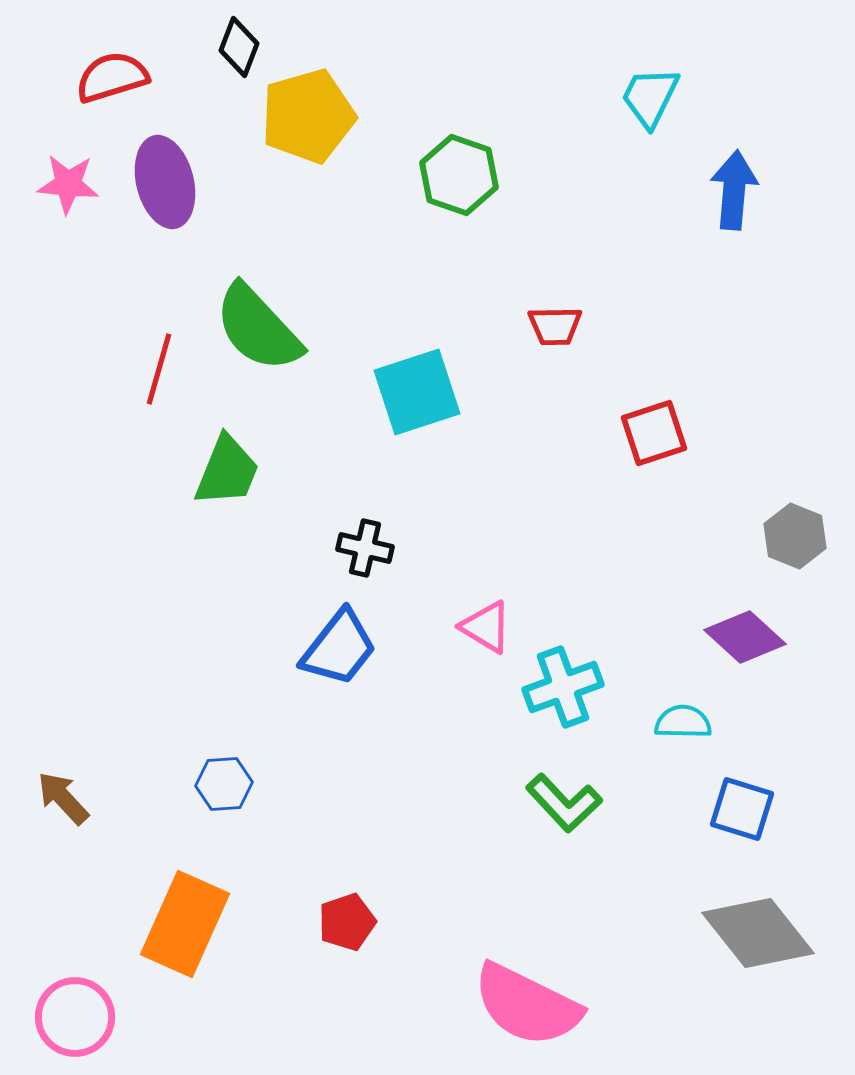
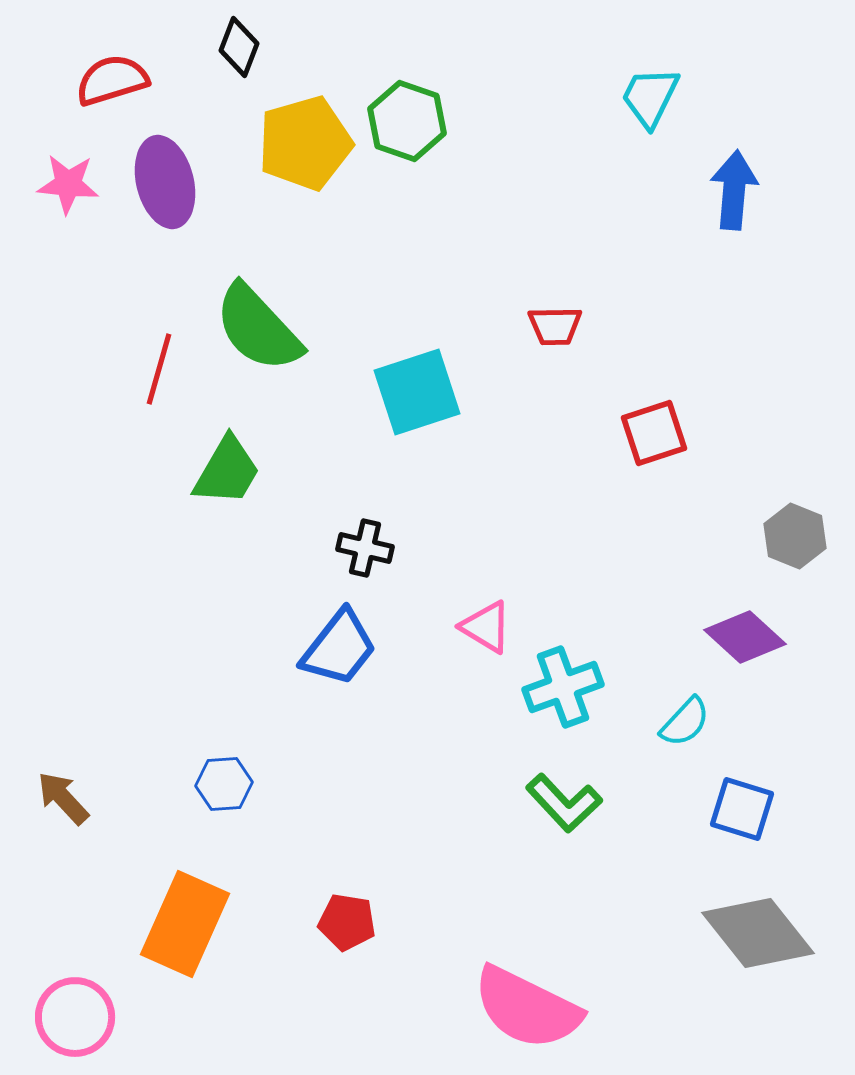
red semicircle: moved 3 px down
yellow pentagon: moved 3 px left, 27 px down
green hexagon: moved 52 px left, 54 px up
green trapezoid: rotated 8 degrees clockwise
cyan semicircle: moved 2 px right; rotated 132 degrees clockwise
red pentagon: rotated 28 degrees clockwise
pink semicircle: moved 3 px down
